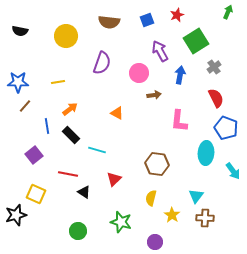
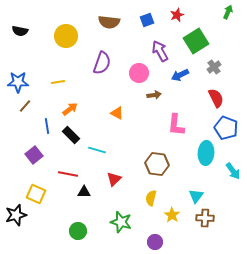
blue arrow: rotated 126 degrees counterclockwise
pink L-shape: moved 3 px left, 4 px down
black triangle: rotated 32 degrees counterclockwise
